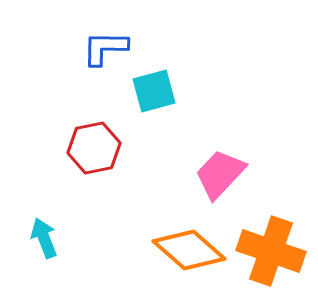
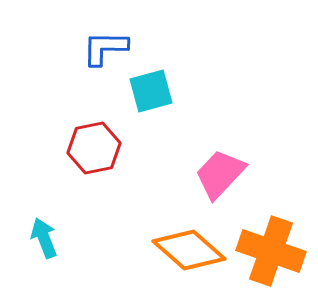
cyan square: moved 3 px left
